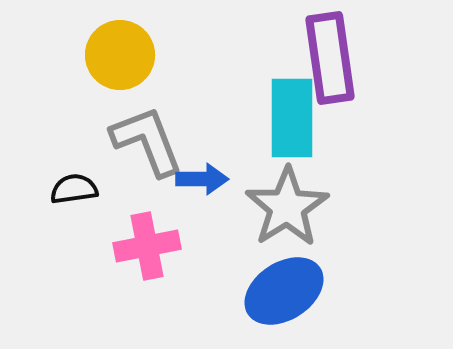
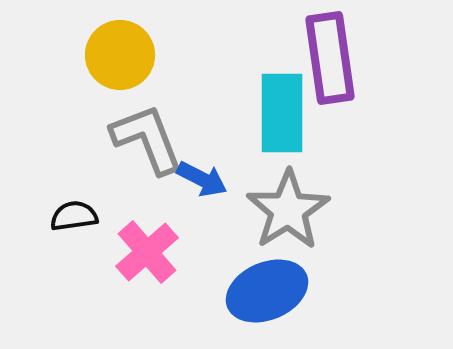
cyan rectangle: moved 10 px left, 5 px up
gray L-shape: moved 2 px up
blue arrow: rotated 27 degrees clockwise
black semicircle: moved 27 px down
gray star: moved 1 px right, 3 px down
pink cross: moved 6 px down; rotated 30 degrees counterclockwise
blue ellipse: moved 17 px left; rotated 10 degrees clockwise
